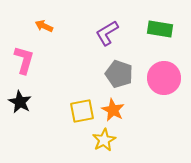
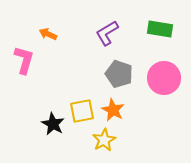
orange arrow: moved 4 px right, 8 px down
black star: moved 33 px right, 22 px down
